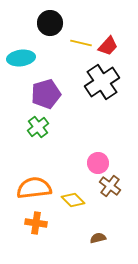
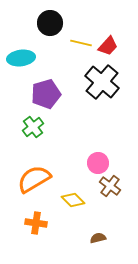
black cross: rotated 16 degrees counterclockwise
green cross: moved 5 px left
orange semicircle: moved 9 px up; rotated 24 degrees counterclockwise
